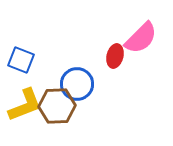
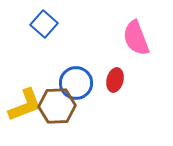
pink semicircle: moved 5 px left; rotated 114 degrees clockwise
red ellipse: moved 24 px down
blue square: moved 23 px right, 36 px up; rotated 20 degrees clockwise
blue circle: moved 1 px left, 1 px up
